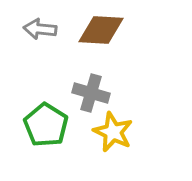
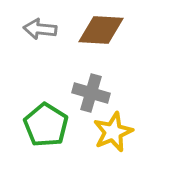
yellow star: rotated 24 degrees clockwise
